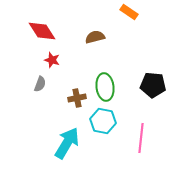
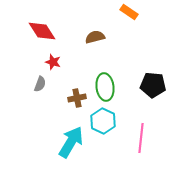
red star: moved 1 px right, 2 px down
cyan hexagon: rotated 15 degrees clockwise
cyan arrow: moved 4 px right, 1 px up
